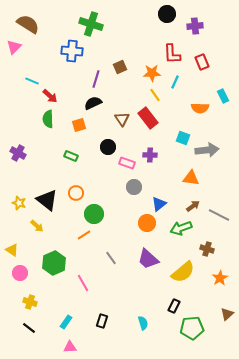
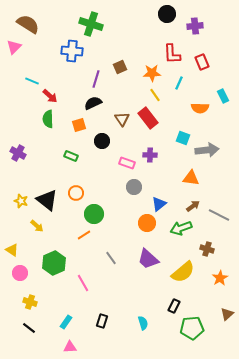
cyan line at (175, 82): moved 4 px right, 1 px down
black circle at (108, 147): moved 6 px left, 6 px up
yellow star at (19, 203): moved 2 px right, 2 px up
